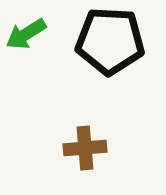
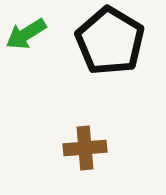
black pentagon: rotated 28 degrees clockwise
